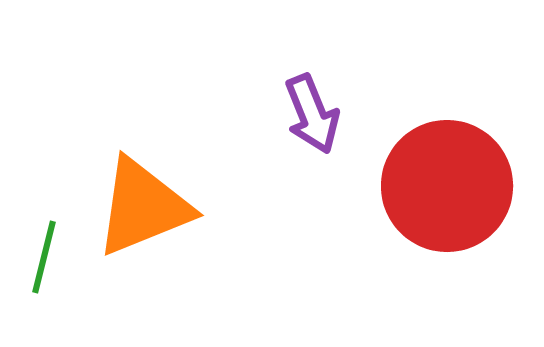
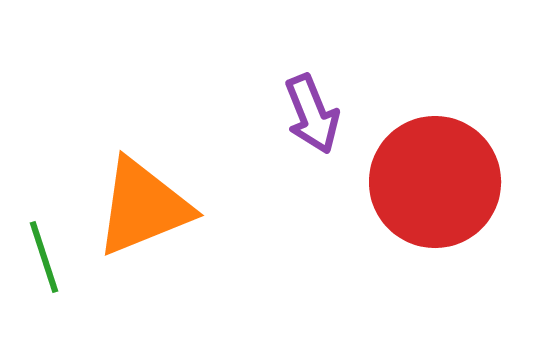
red circle: moved 12 px left, 4 px up
green line: rotated 32 degrees counterclockwise
